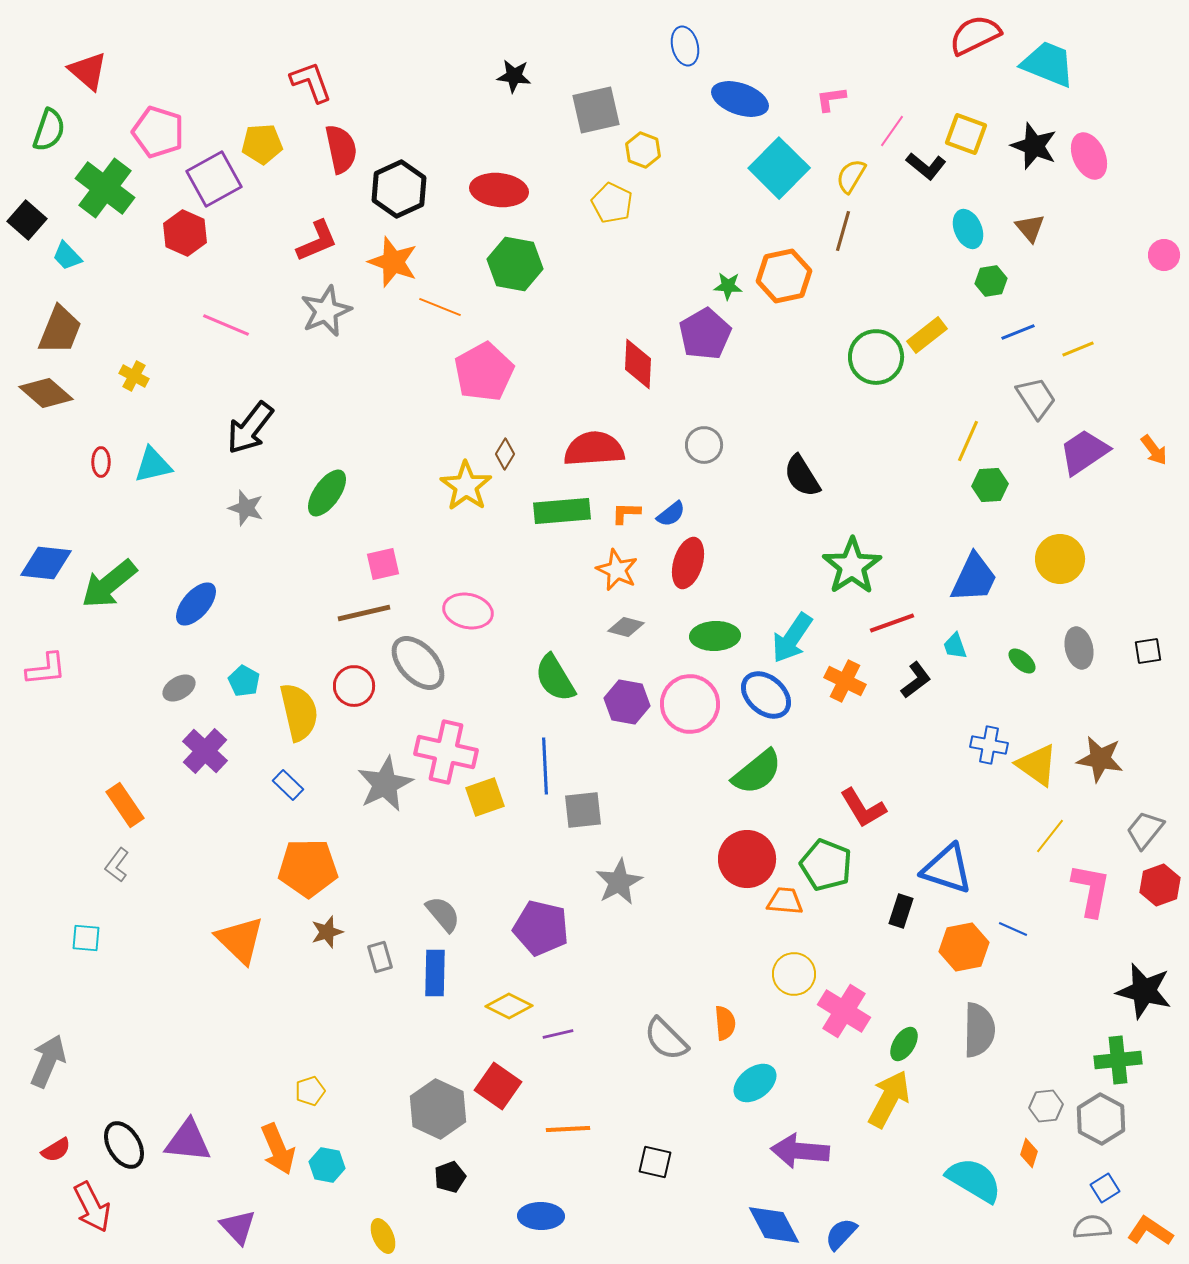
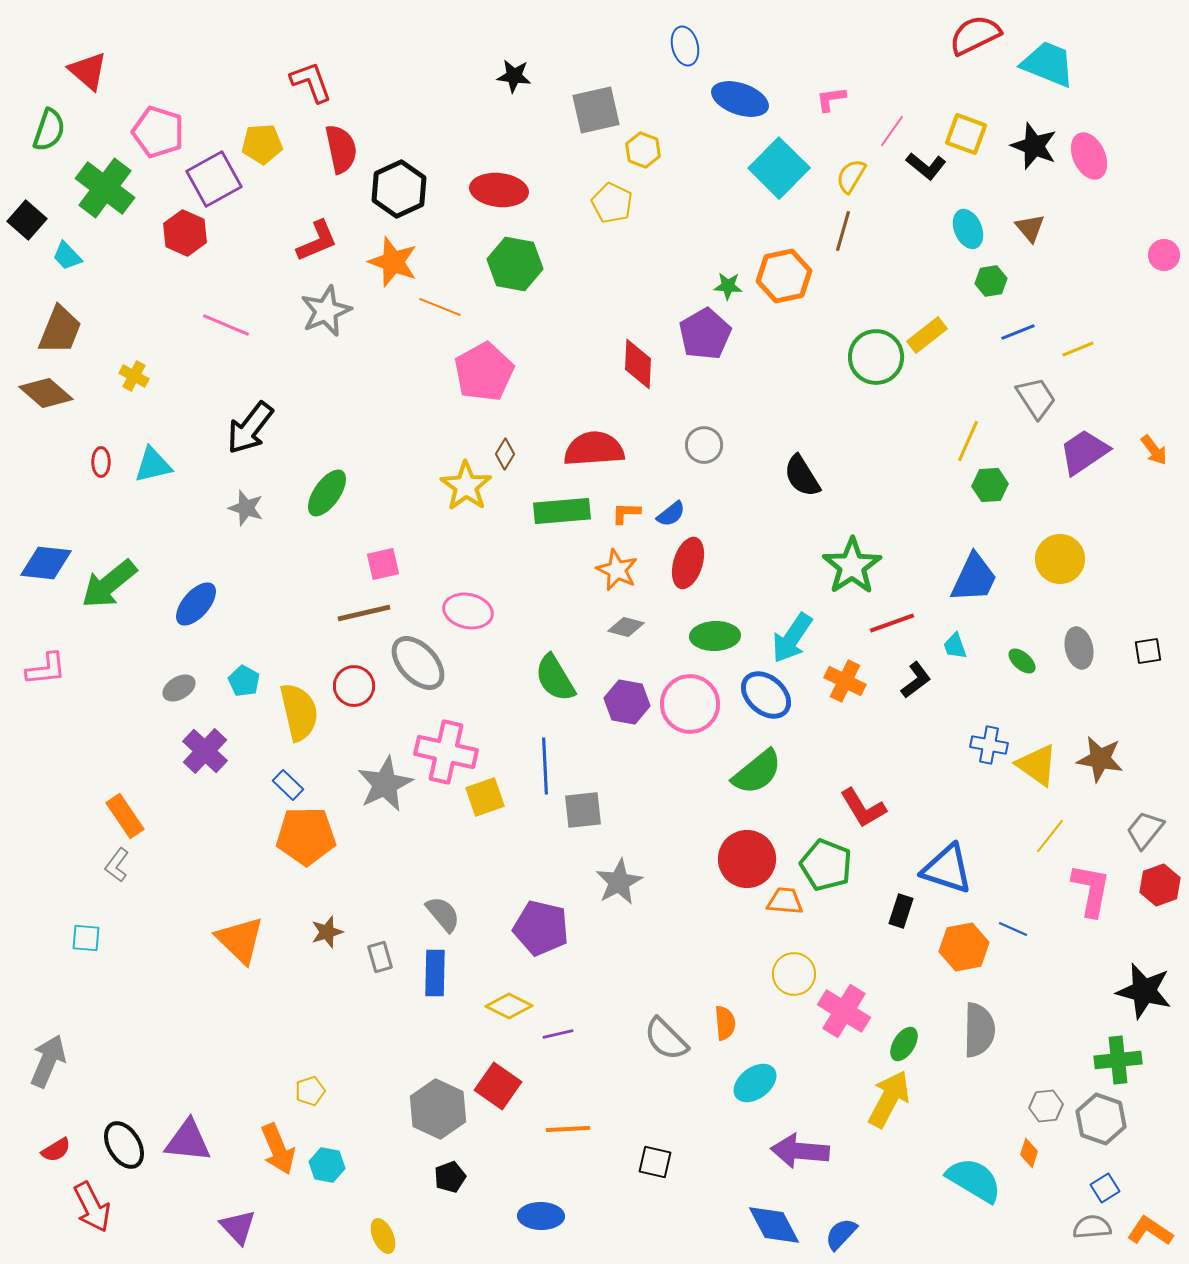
orange rectangle at (125, 805): moved 11 px down
orange pentagon at (308, 868): moved 2 px left, 32 px up
gray hexagon at (1101, 1119): rotated 9 degrees counterclockwise
